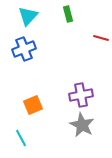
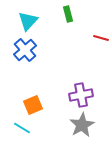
cyan triangle: moved 5 px down
blue cross: moved 1 px right, 1 px down; rotated 20 degrees counterclockwise
gray star: rotated 15 degrees clockwise
cyan line: moved 1 px right, 10 px up; rotated 30 degrees counterclockwise
